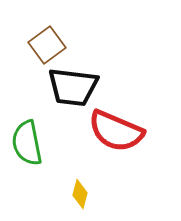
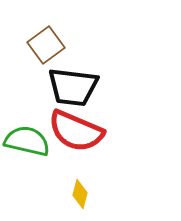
brown square: moved 1 px left
red semicircle: moved 40 px left
green semicircle: moved 2 px up; rotated 114 degrees clockwise
